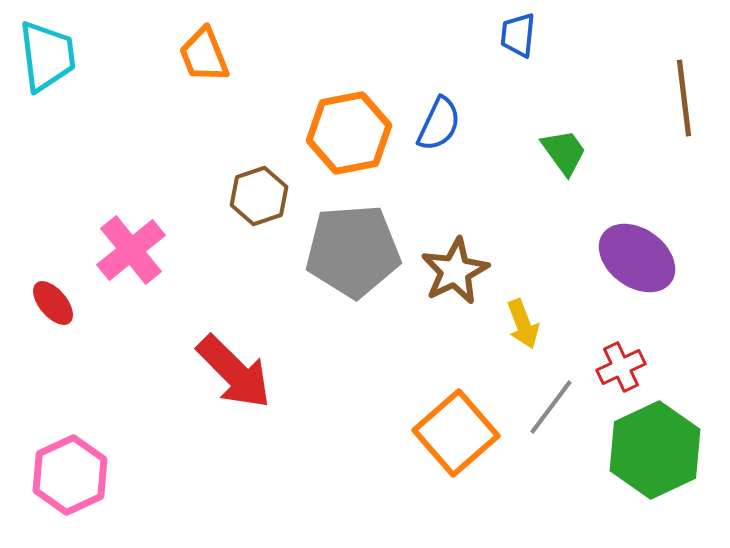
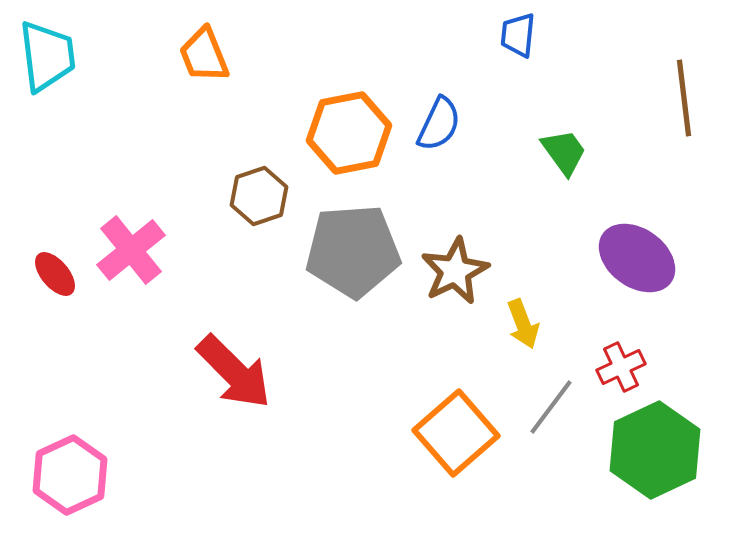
red ellipse: moved 2 px right, 29 px up
